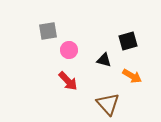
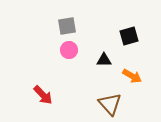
gray square: moved 19 px right, 5 px up
black square: moved 1 px right, 5 px up
black triangle: rotated 14 degrees counterclockwise
red arrow: moved 25 px left, 14 px down
brown triangle: moved 2 px right
